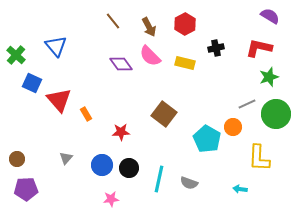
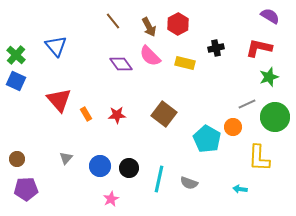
red hexagon: moved 7 px left
blue square: moved 16 px left, 2 px up
green circle: moved 1 px left, 3 px down
red star: moved 4 px left, 17 px up
blue circle: moved 2 px left, 1 px down
pink star: rotated 21 degrees counterclockwise
